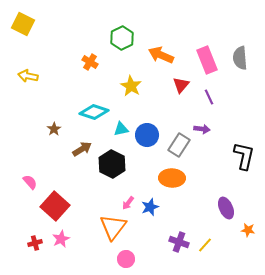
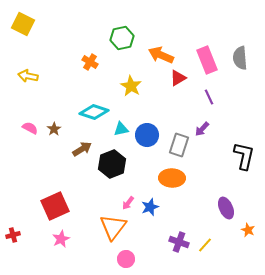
green hexagon: rotated 15 degrees clockwise
red triangle: moved 3 px left, 7 px up; rotated 18 degrees clockwise
purple arrow: rotated 126 degrees clockwise
gray rectangle: rotated 15 degrees counterclockwise
black hexagon: rotated 12 degrees clockwise
pink semicircle: moved 54 px up; rotated 21 degrees counterclockwise
red square: rotated 24 degrees clockwise
orange star: rotated 16 degrees clockwise
red cross: moved 22 px left, 8 px up
